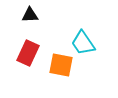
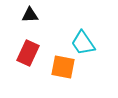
orange square: moved 2 px right, 2 px down
